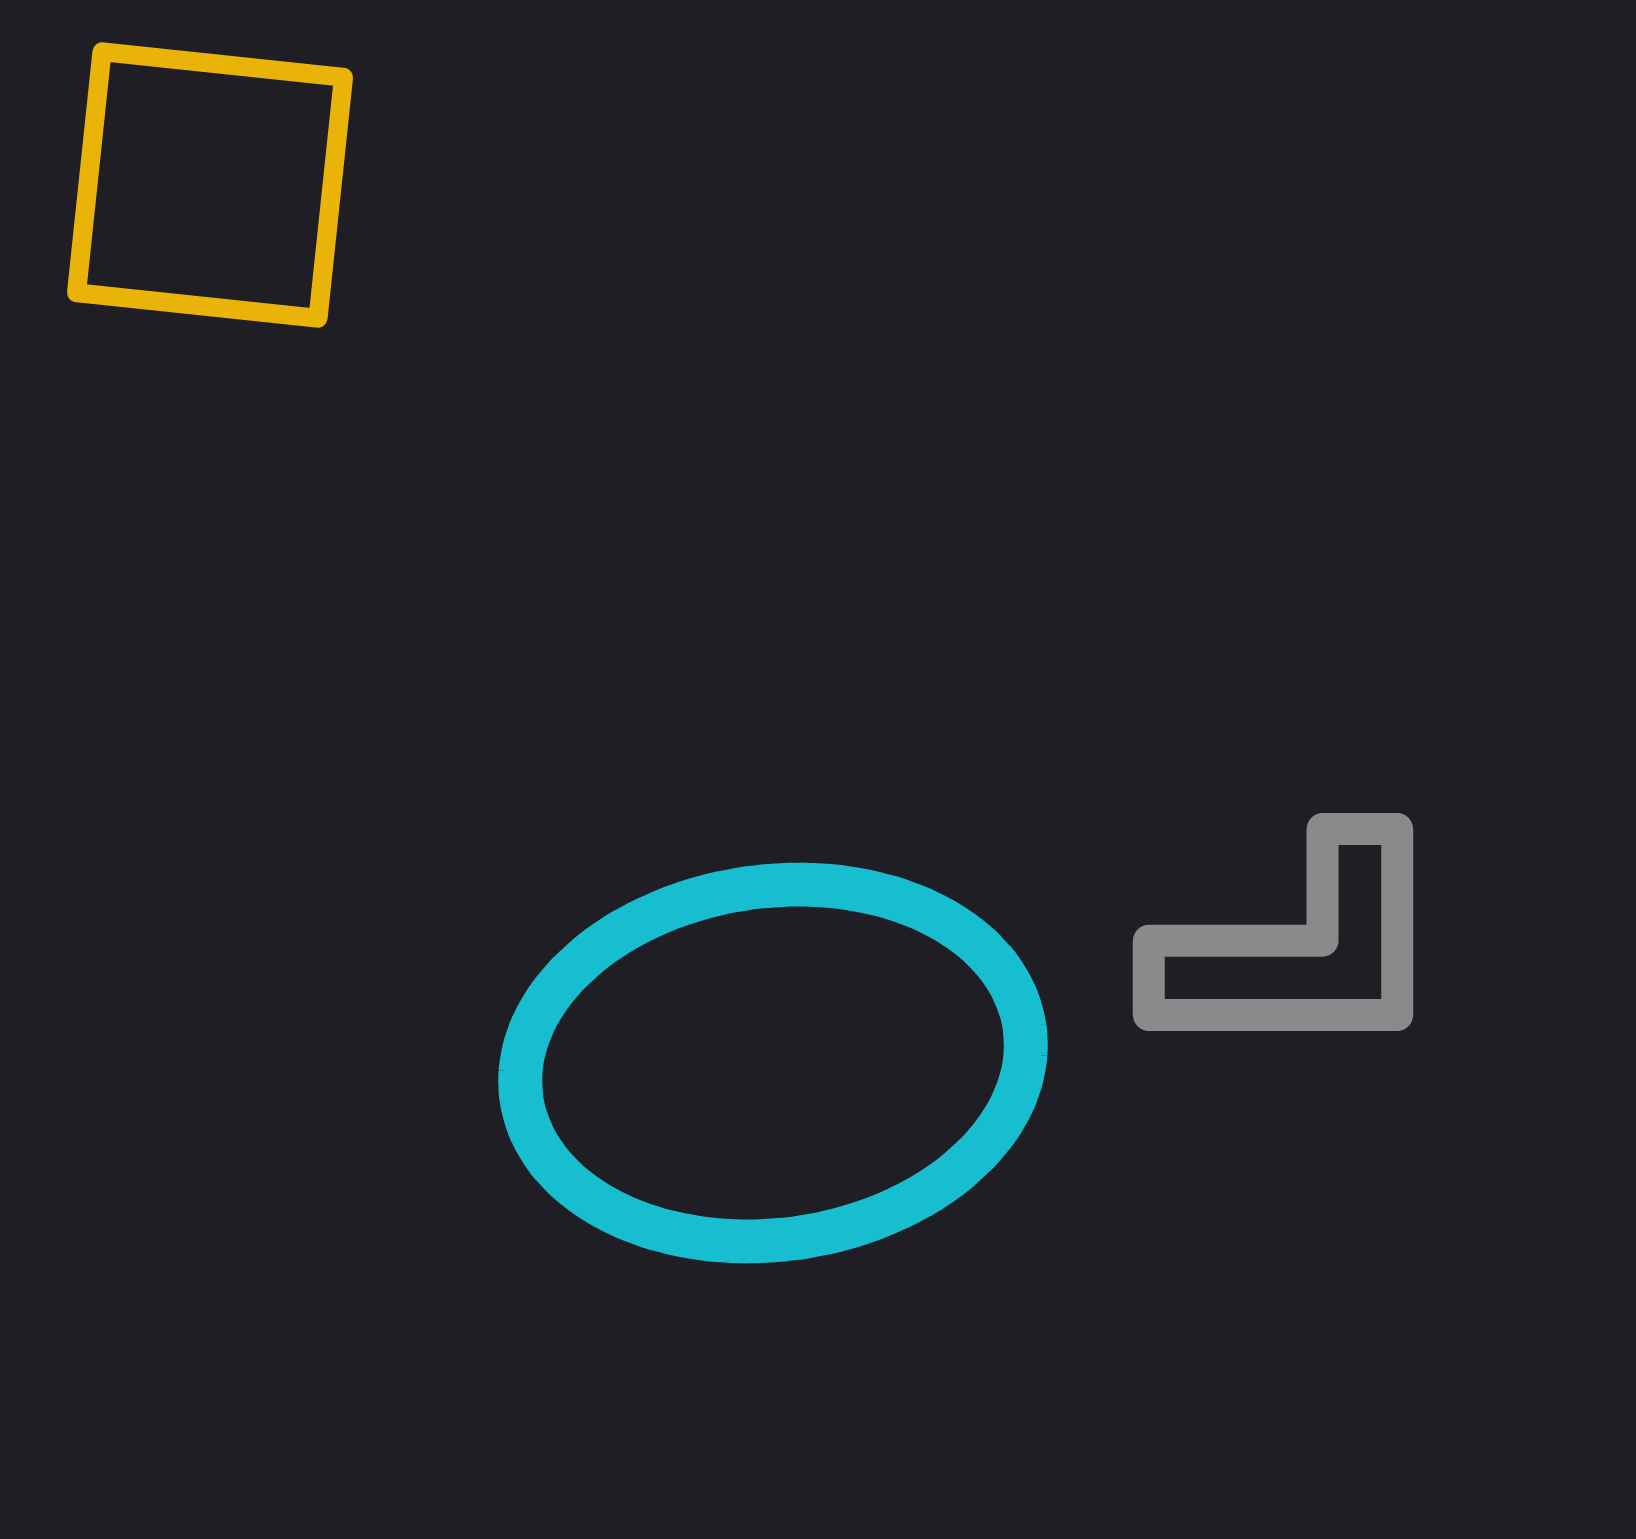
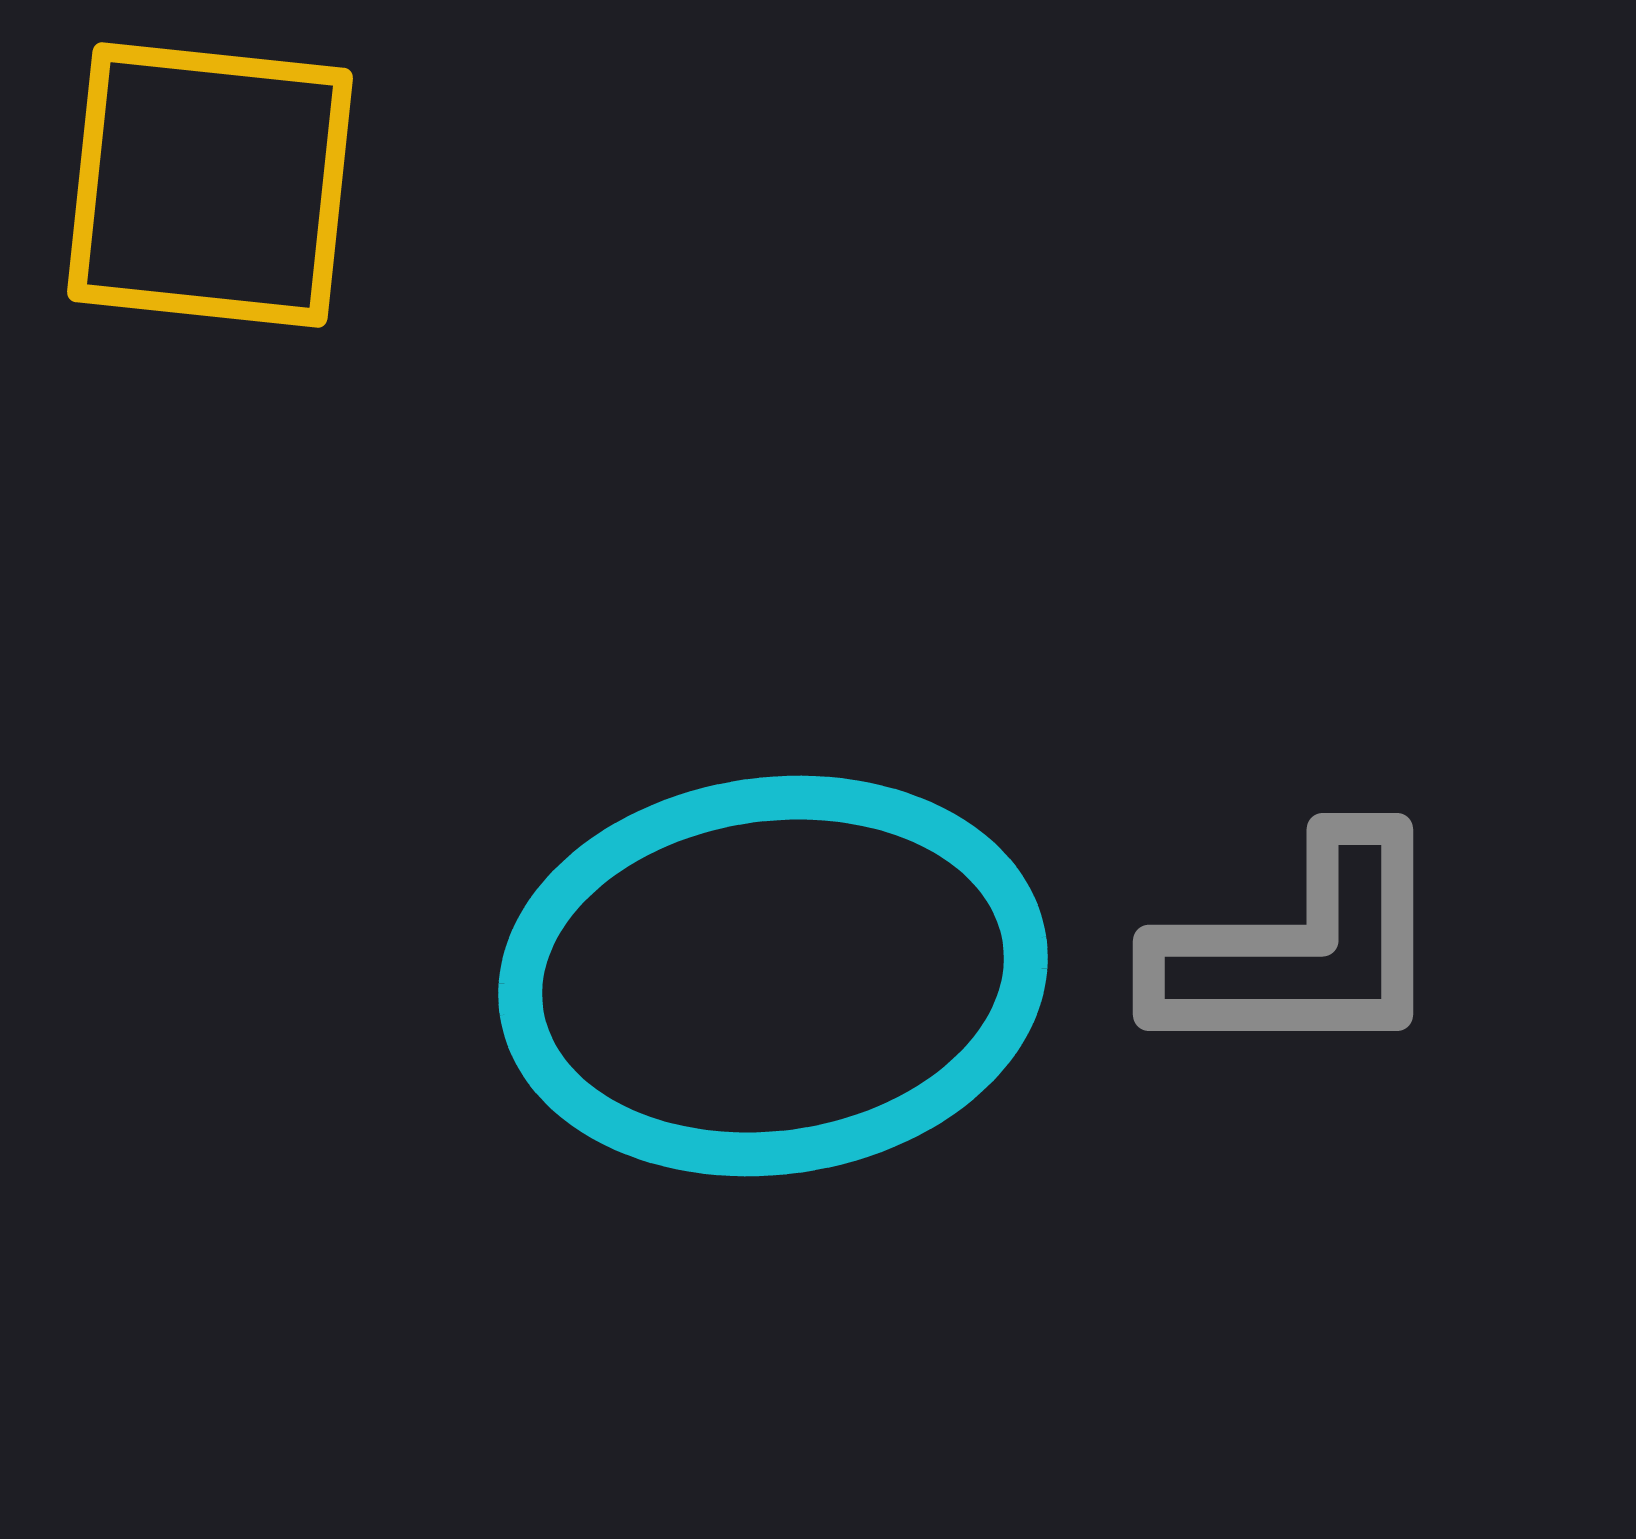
cyan ellipse: moved 87 px up
